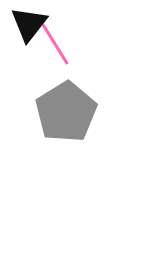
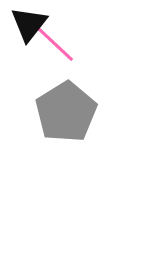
pink line: rotated 15 degrees counterclockwise
